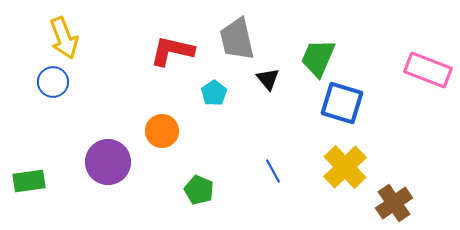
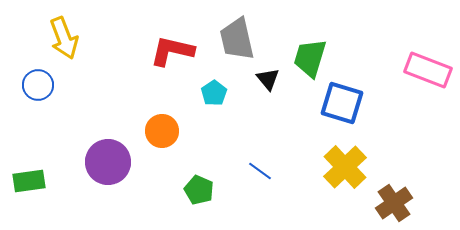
green trapezoid: moved 8 px left; rotated 6 degrees counterclockwise
blue circle: moved 15 px left, 3 px down
blue line: moved 13 px left; rotated 25 degrees counterclockwise
